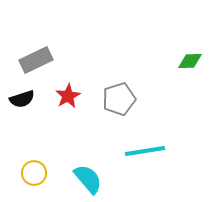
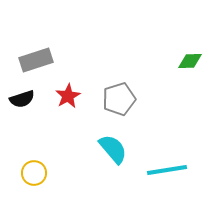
gray rectangle: rotated 8 degrees clockwise
cyan line: moved 22 px right, 19 px down
cyan semicircle: moved 25 px right, 30 px up
